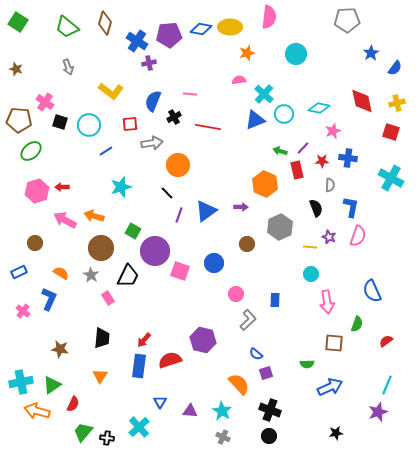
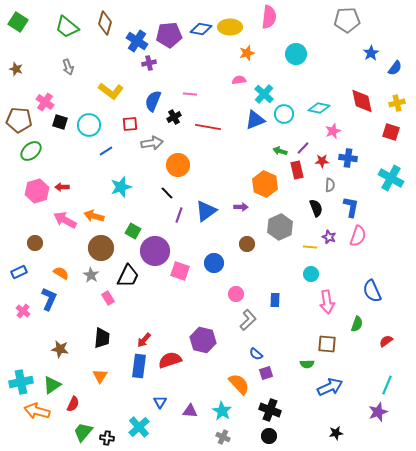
brown square at (334, 343): moved 7 px left, 1 px down
